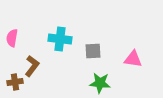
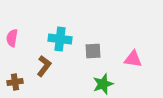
brown L-shape: moved 12 px right
green star: moved 3 px right, 1 px down; rotated 25 degrees counterclockwise
